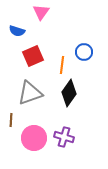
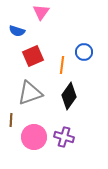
black diamond: moved 3 px down
pink circle: moved 1 px up
